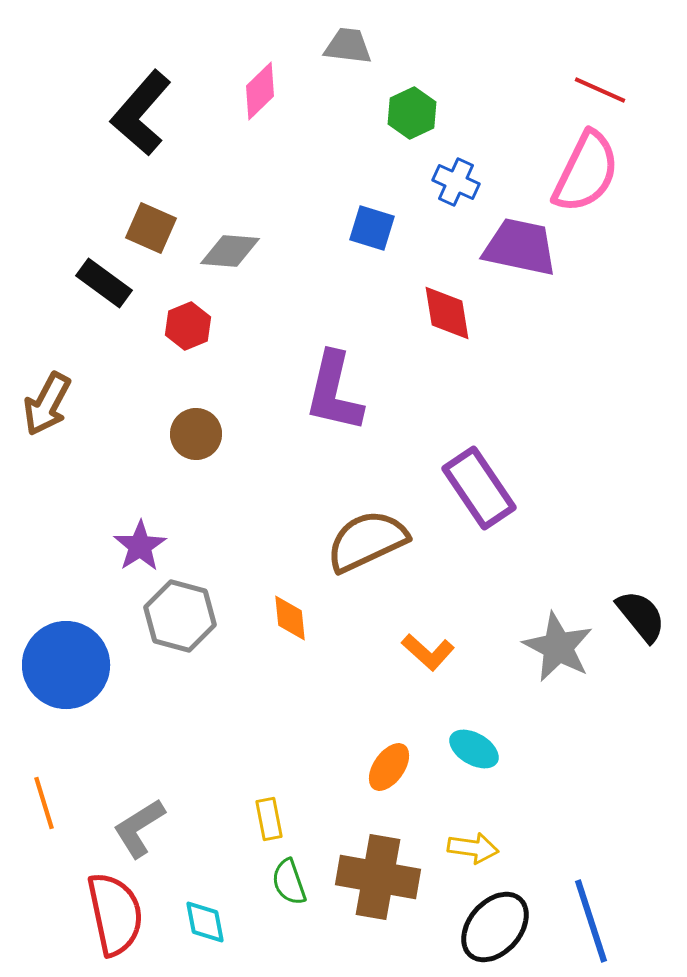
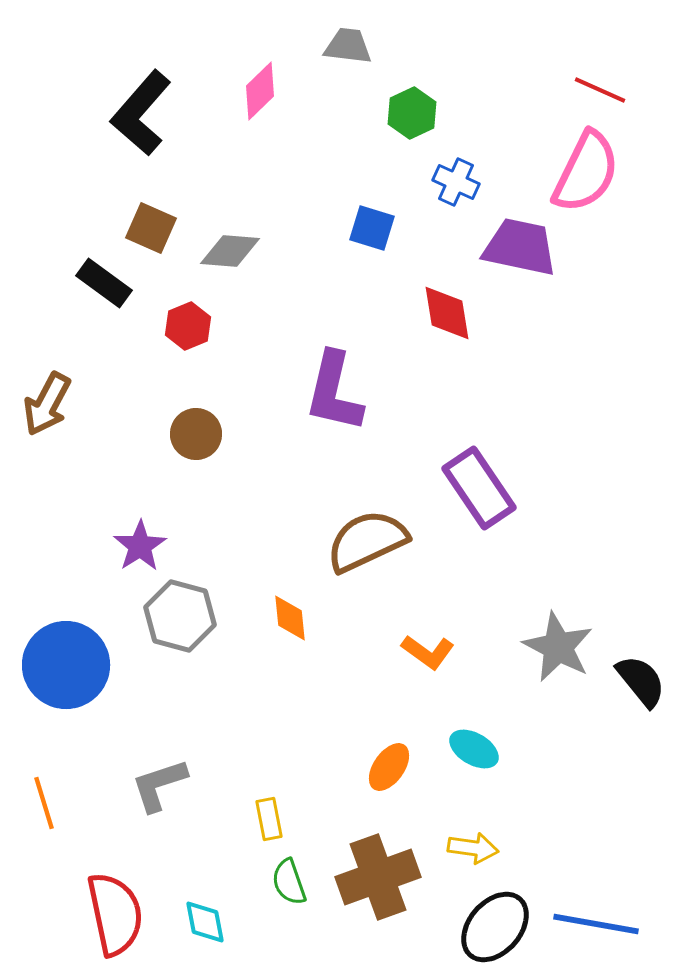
black semicircle: moved 65 px down
orange L-shape: rotated 6 degrees counterclockwise
gray L-shape: moved 20 px right, 43 px up; rotated 14 degrees clockwise
brown cross: rotated 30 degrees counterclockwise
blue line: moved 5 px right, 3 px down; rotated 62 degrees counterclockwise
